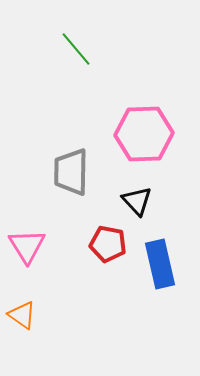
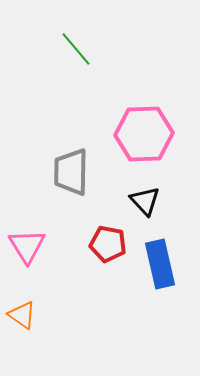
black triangle: moved 8 px right
